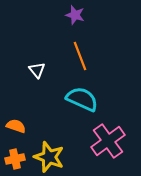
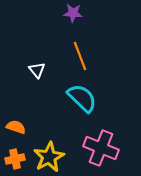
purple star: moved 2 px left, 2 px up; rotated 12 degrees counterclockwise
cyan semicircle: moved 1 px up; rotated 20 degrees clockwise
orange semicircle: moved 1 px down
pink cross: moved 7 px left, 7 px down; rotated 32 degrees counterclockwise
yellow star: rotated 24 degrees clockwise
